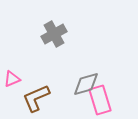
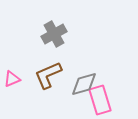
gray diamond: moved 2 px left
brown L-shape: moved 12 px right, 23 px up
